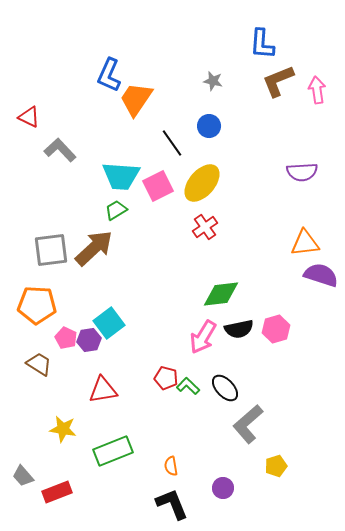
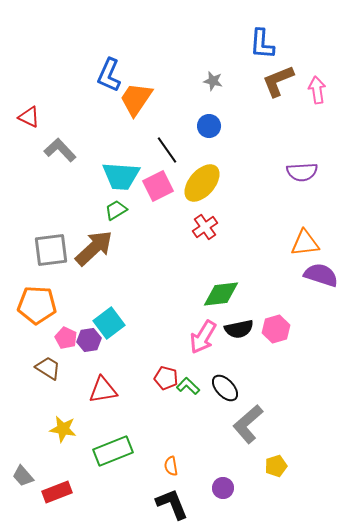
black line at (172, 143): moved 5 px left, 7 px down
brown trapezoid at (39, 364): moved 9 px right, 4 px down
